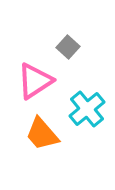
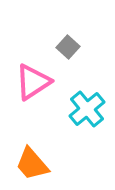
pink triangle: moved 2 px left, 1 px down
orange trapezoid: moved 10 px left, 30 px down
